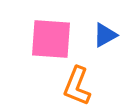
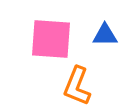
blue triangle: rotated 28 degrees clockwise
